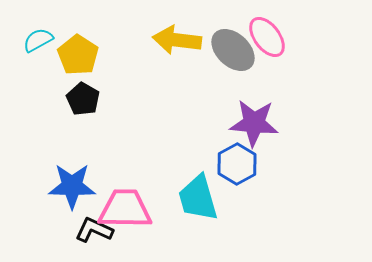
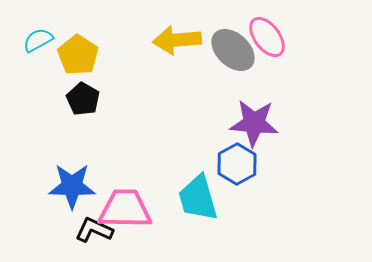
yellow arrow: rotated 12 degrees counterclockwise
